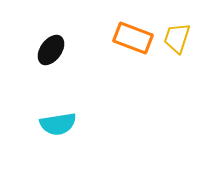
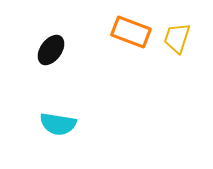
orange rectangle: moved 2 px left, 6 px up
cyan semicircle: rotated 18 degrees clockwise
